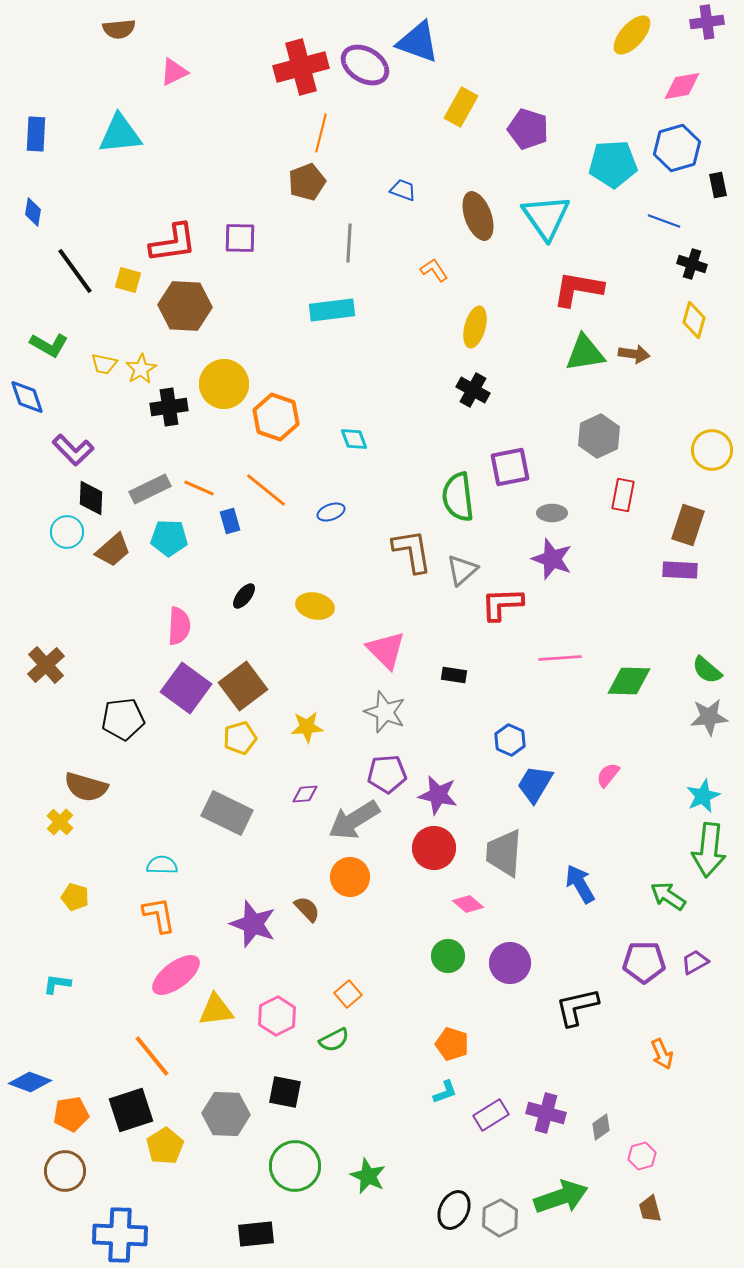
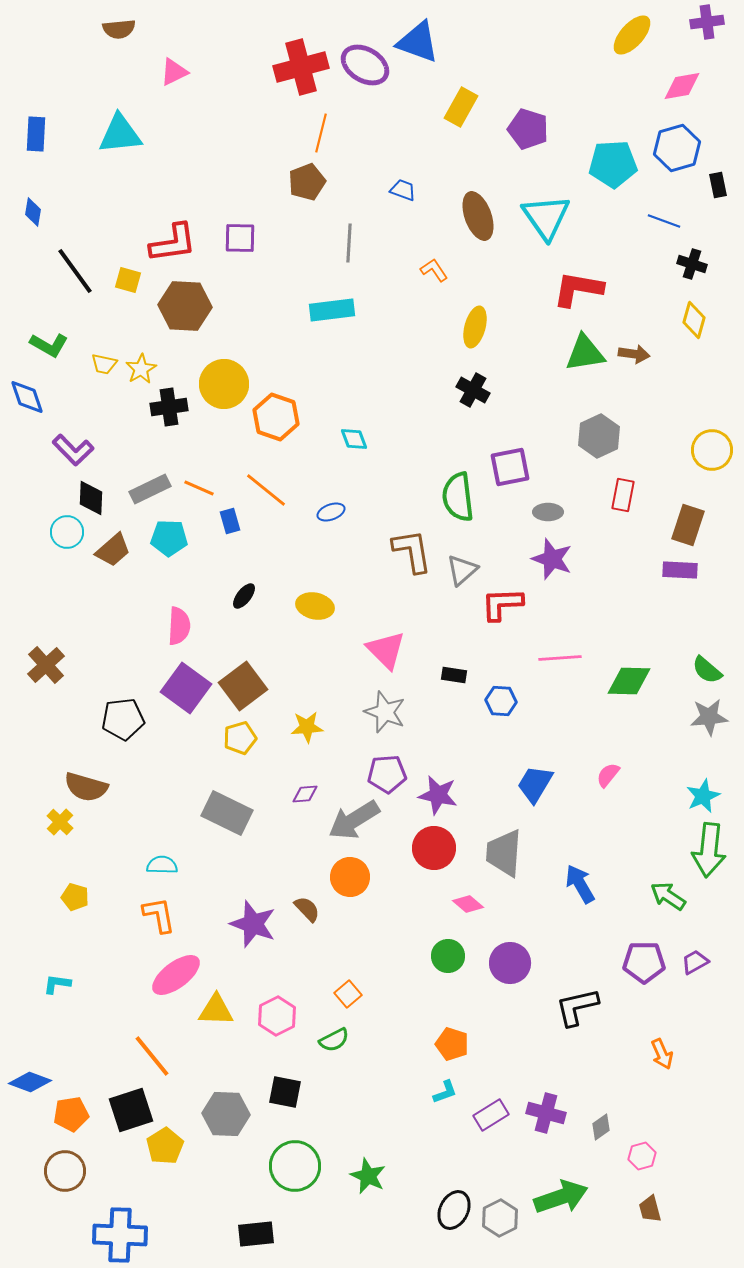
gray ellipse at (552, 513): moved 4 px left, 1 px up
blue hexagon at (510, 740): moved 9 px left, 39 px up; rotated 20 degrees counterclockwise
yellow triangle at (216, 1010): rotated 9 degrees clockwise
